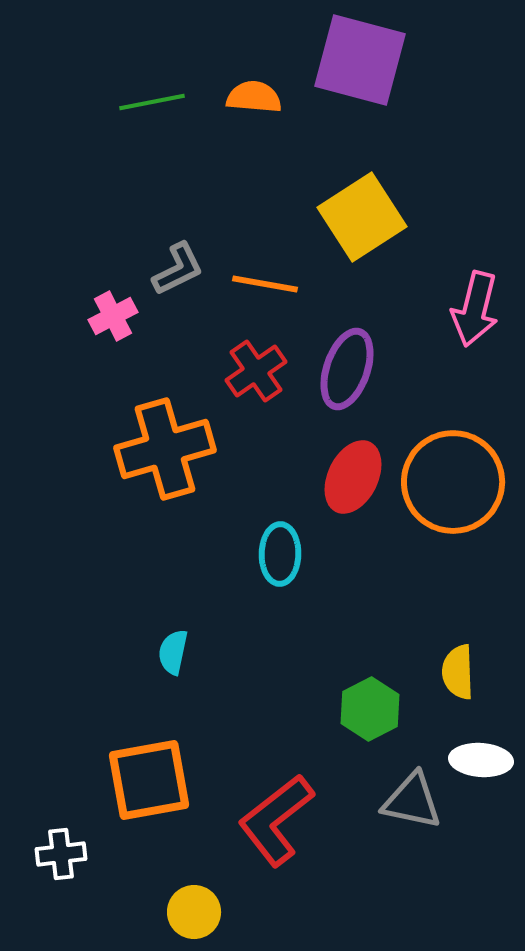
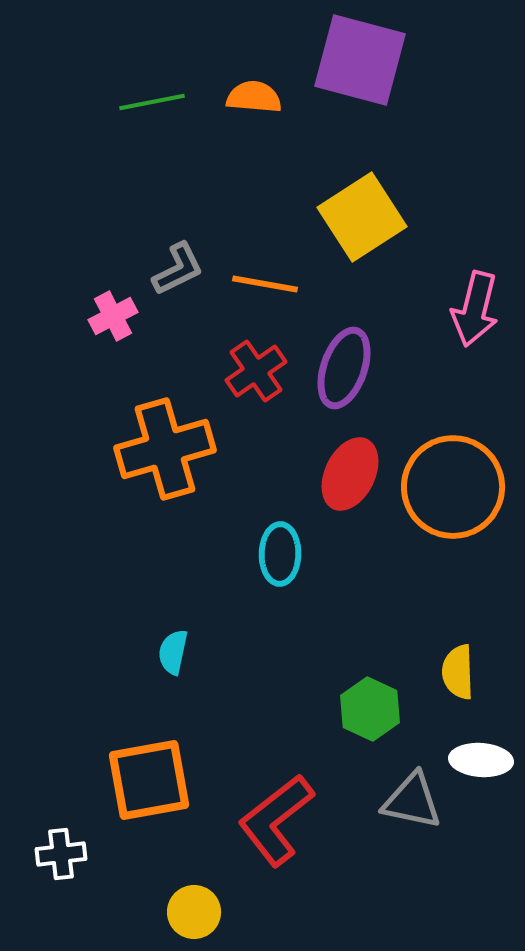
purple ellipse: moved 3 px left, 1 px up
red ellipse: moved 3 px left, 3 px up
orange circle: moved 5 px down
green hexagon: rotated 8 degrees counterclockwise
